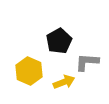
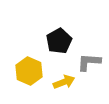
gray L-shape: moved 2 px right
